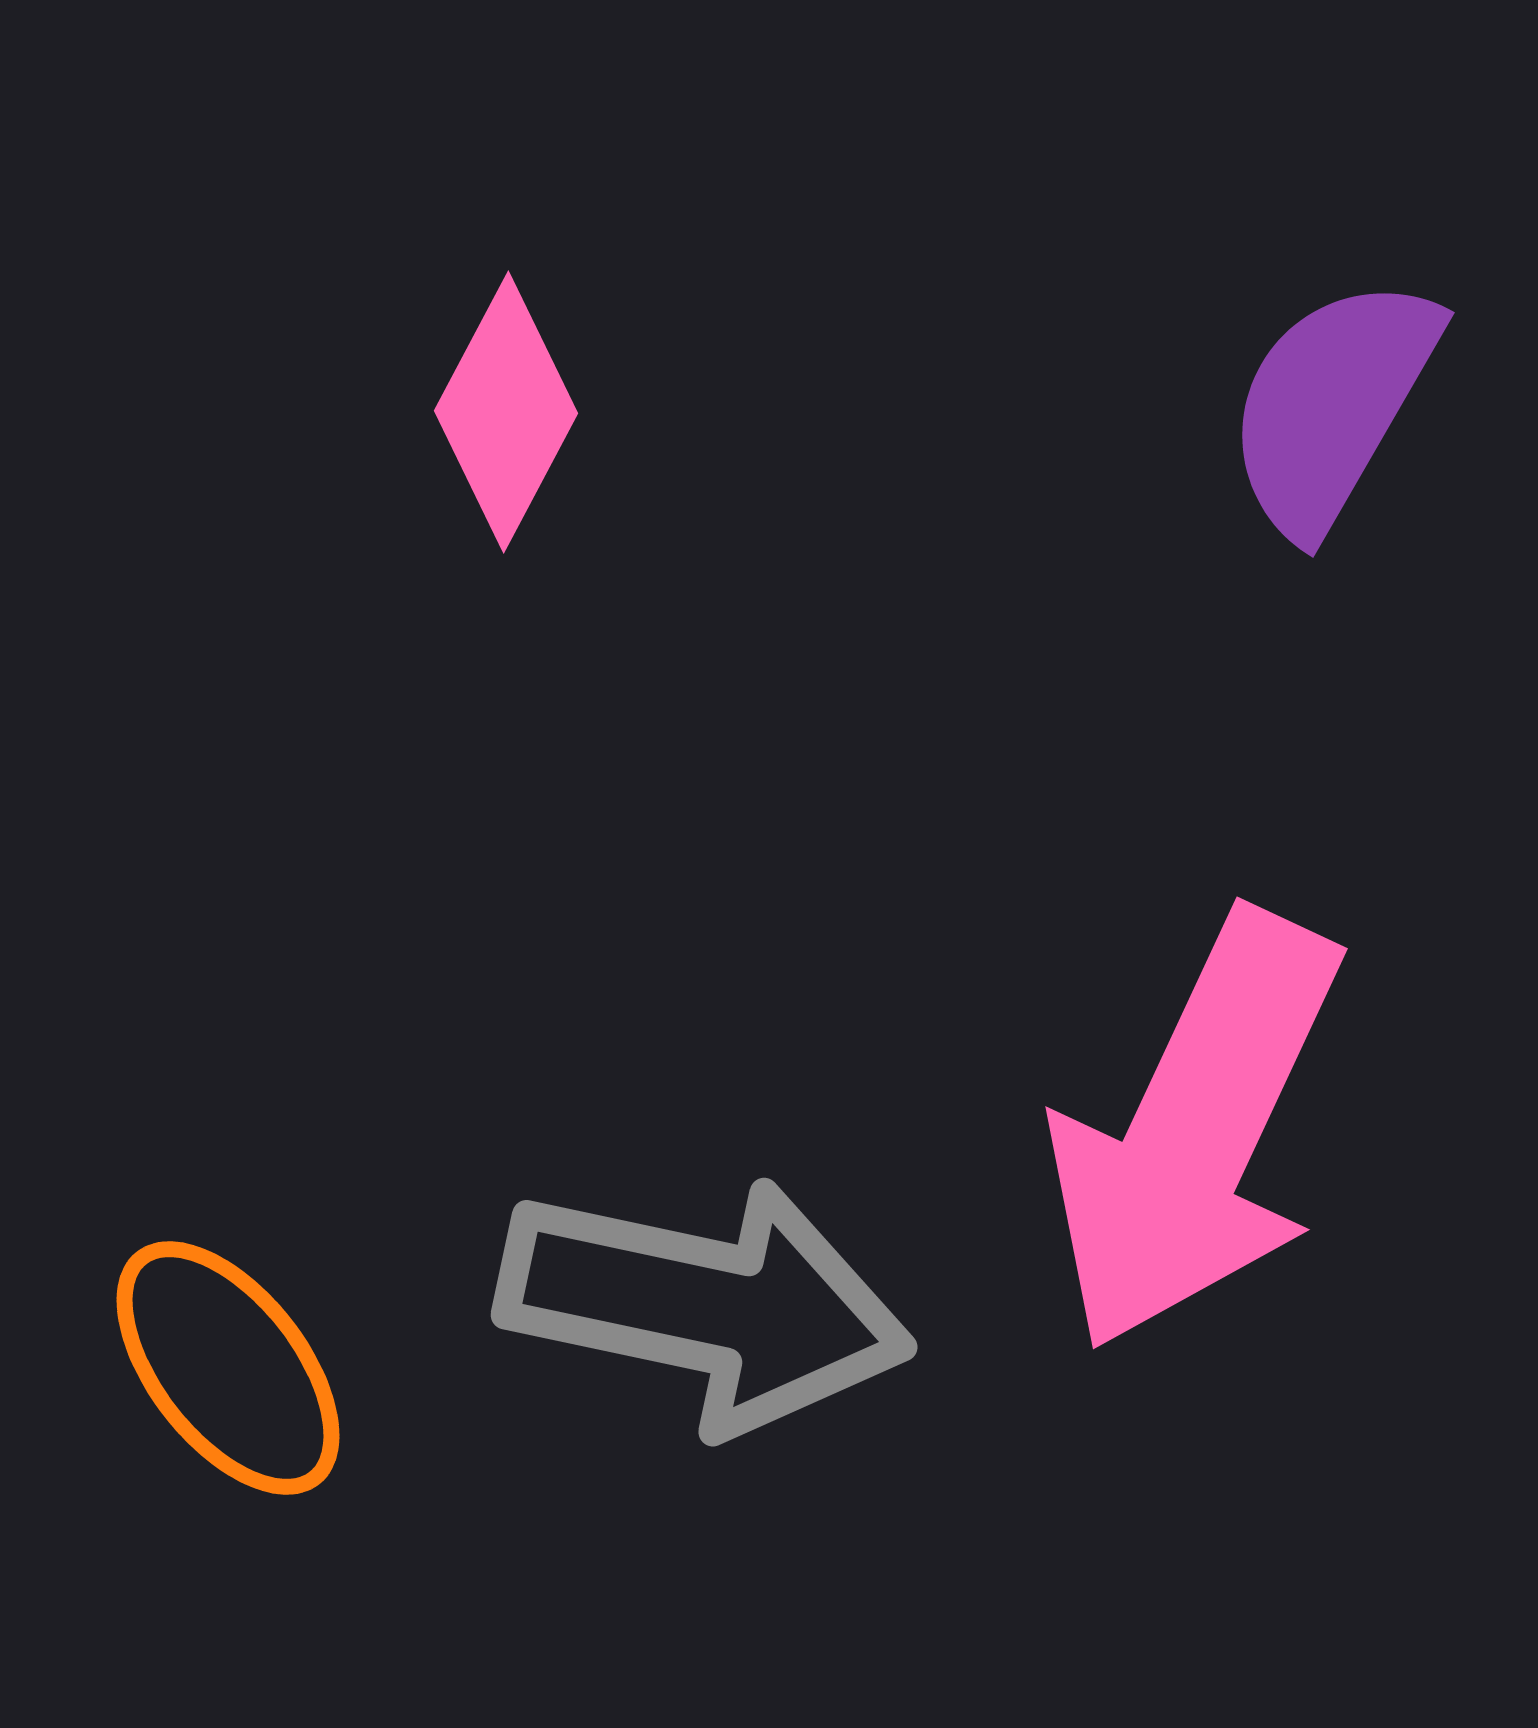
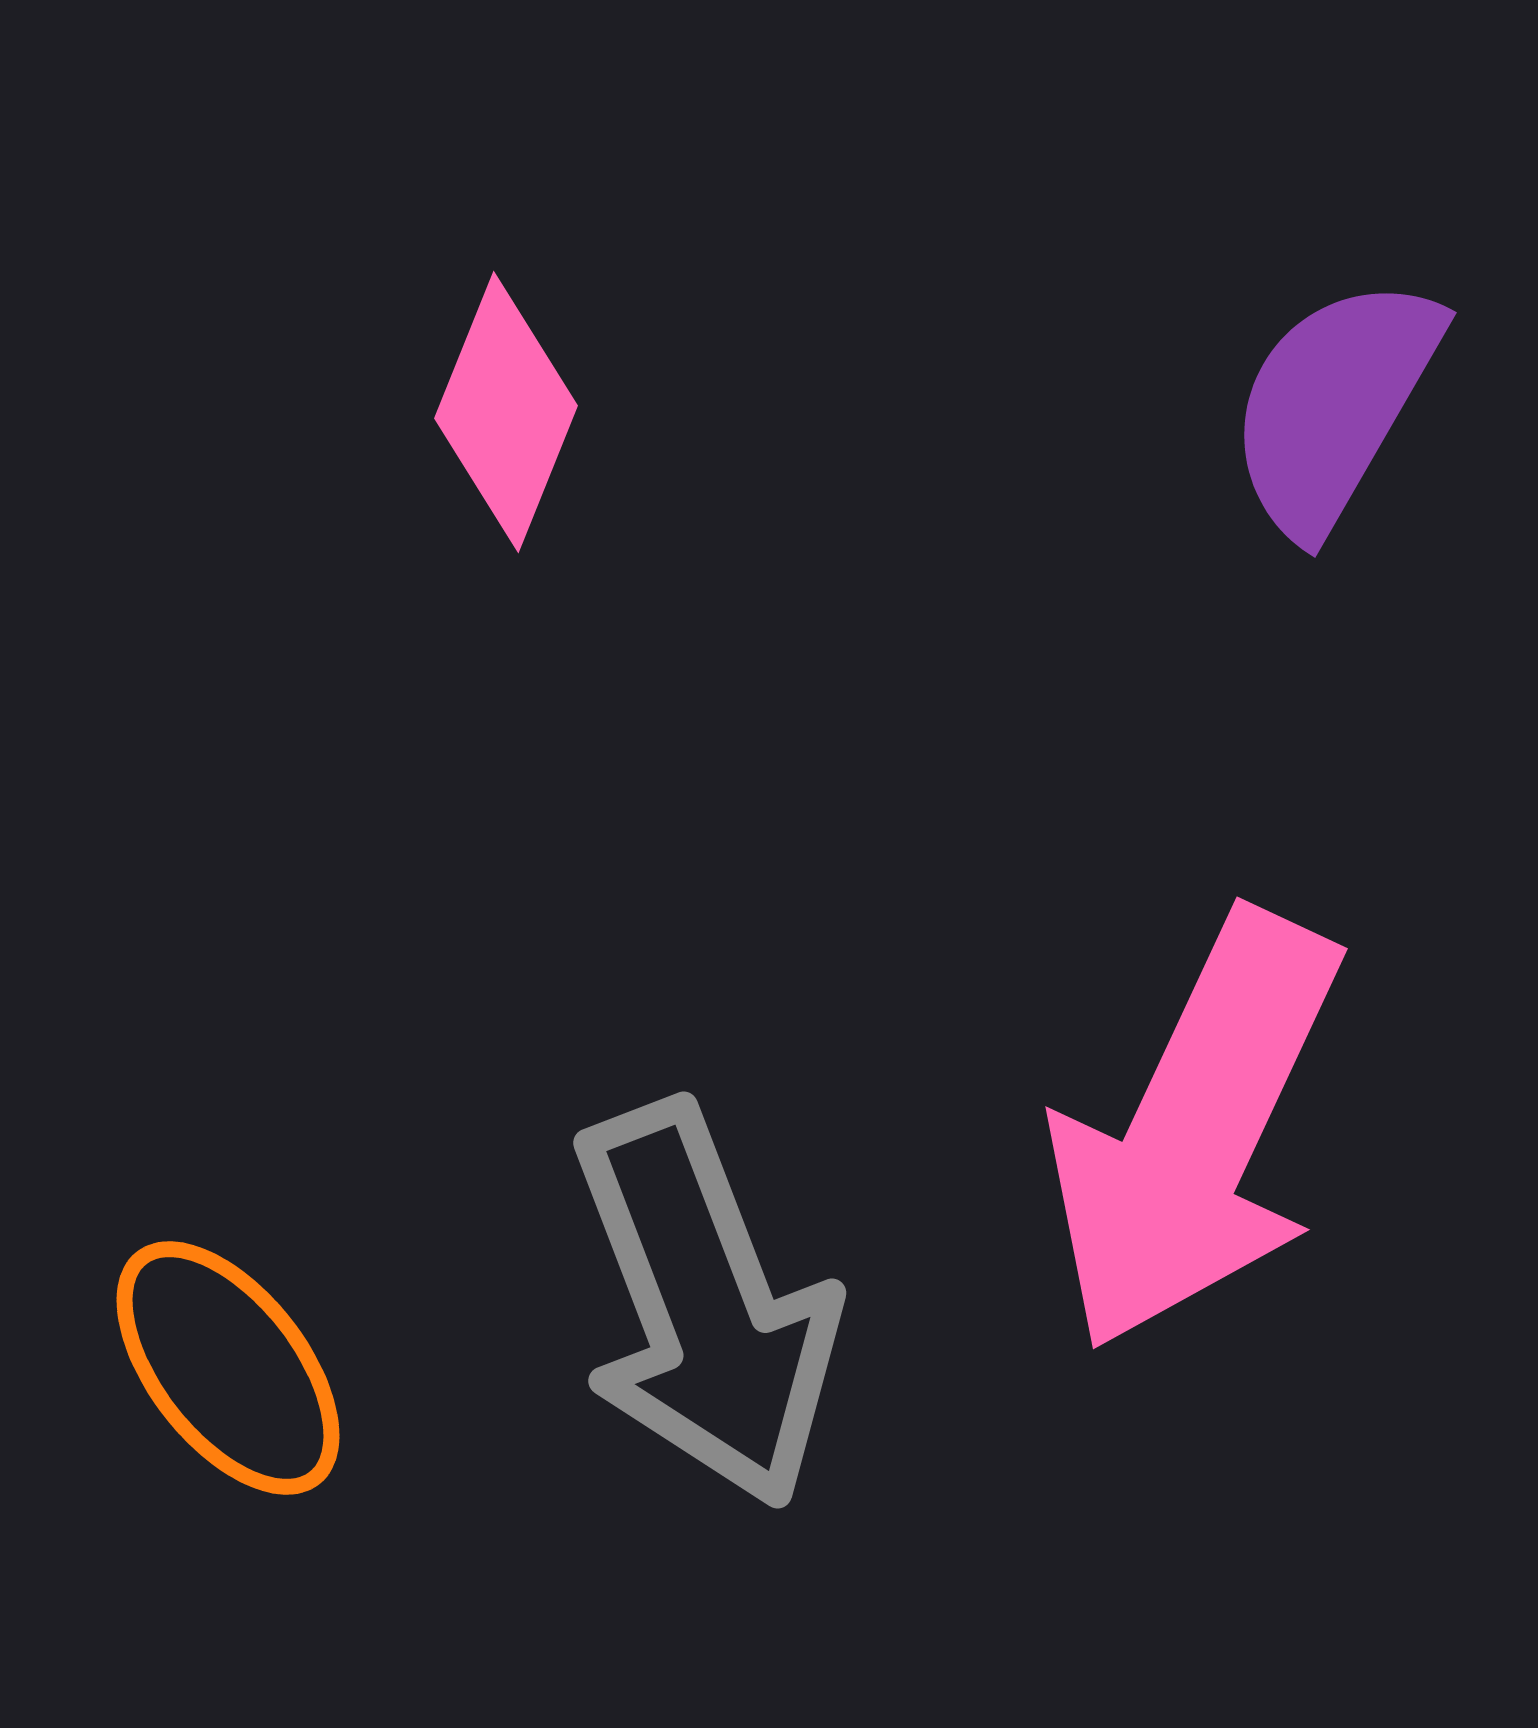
purple semicircle: moved 2 px right
pink diamond: rotated 6 degrees counterclockwise
gray arrow: rotated 57 degrees clockwise
